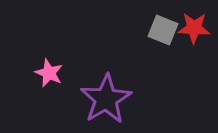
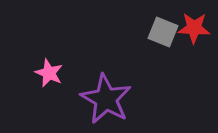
gray square: moved 2 px down
purple star: rotated 12 degrees counterclockwise
